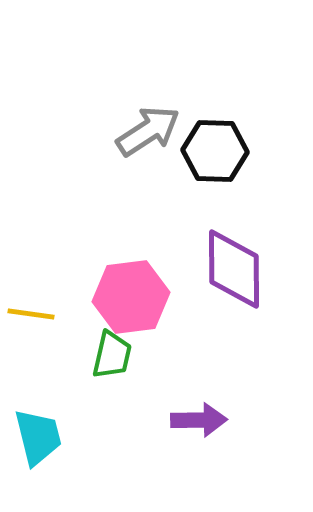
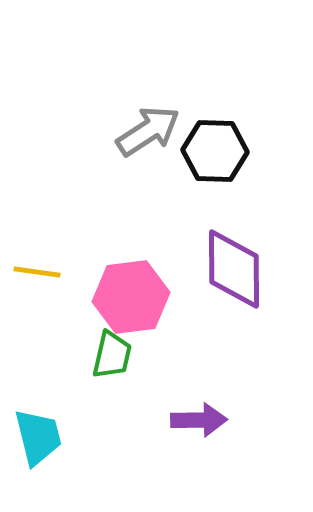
yellow line: moved 6 px right, 42 px up
